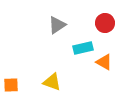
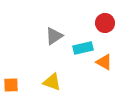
gray triangle: moved 3 px left, 11 px down
